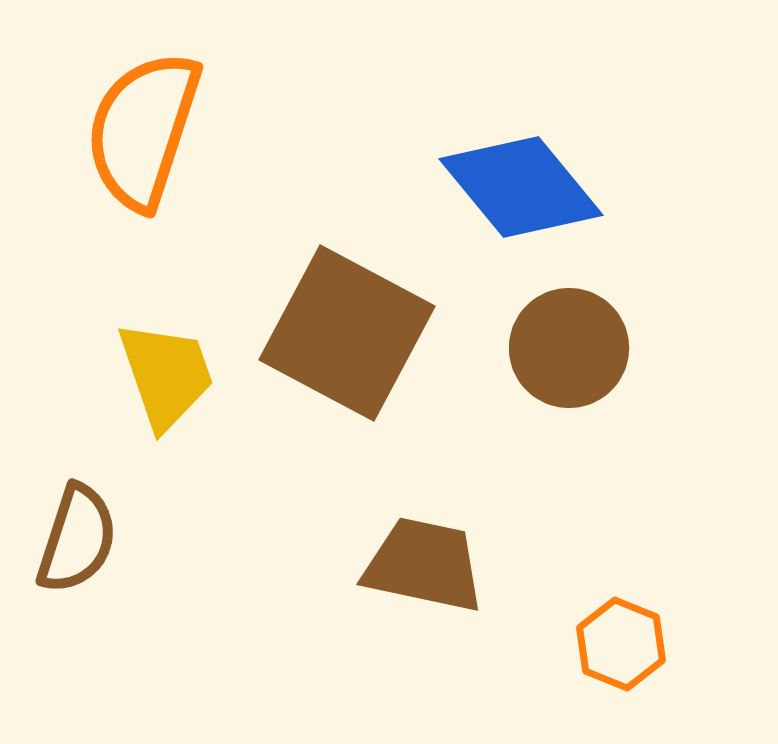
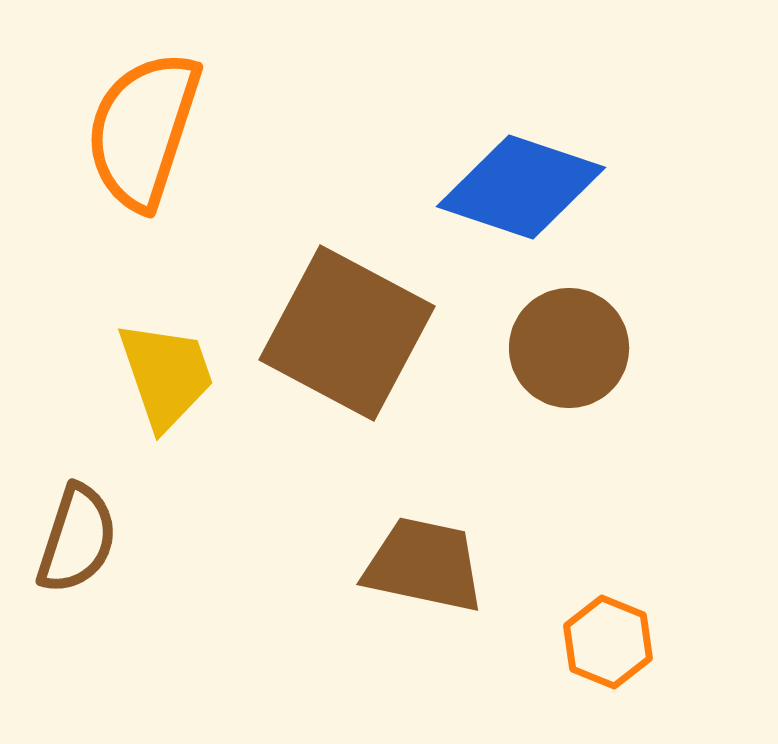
blue diamond: rotated 32 degrees counterclockwise
orange hexagon: moved 13 px left, 2 px up
